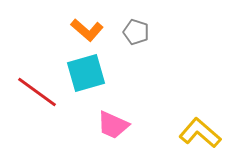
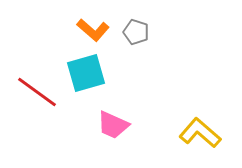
orange L-shape: moved 6 px right
